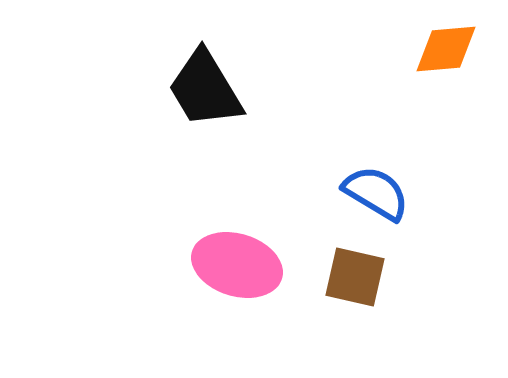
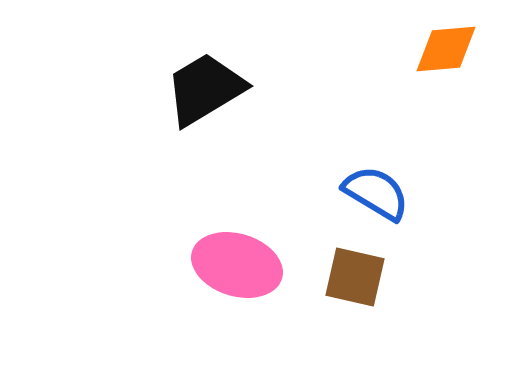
black trapezoid: rotated 90 degrees clockwise
